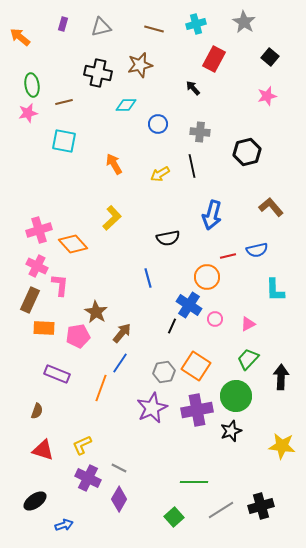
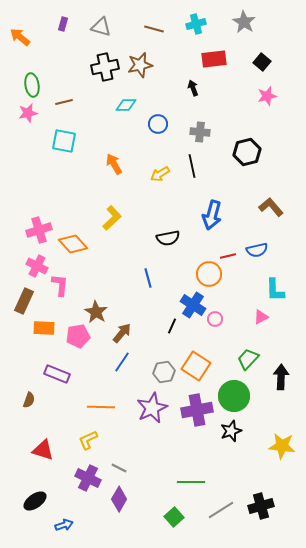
gray triangle at (101, 27): rotated 30 degrees clockwise
black square at (270, 57): moved 8 px left, 5 px down
red rectangle at (214, 59): rotated 55 degrees clockwise
black cross at (98, 73): moved 7 px right, 6 px up; rotated 24 degrees counterclockwise
black arrow at (193, 88): rotated 21 degrees clockwise
orange circle at (207, 277): moved 2 px right, 3 px up
brown rectangle at (30, 300): moved 6 px left, 1 px down
blue cross at (189, 305): moved 4 px right
pink triangle at (248, 324): moved 13 px right, 7 px up
blue line at (120, 363): moved 2 px right, 1 px up
orange line at (101, 388): moved 19 px down; rotated 72 degrees clockwise
green circle at (236, 396): moved 2 px left
brown semicircle at (37, 411): moved 8 px left, 11 px up
yellow L-shape at (82, 445): moved 6 px right, 5 px up
green line at (194, 482): moved 3 px left
